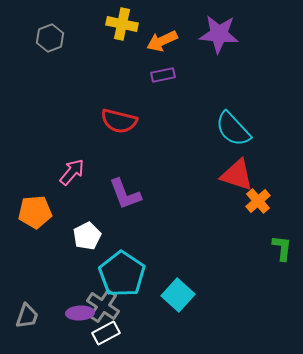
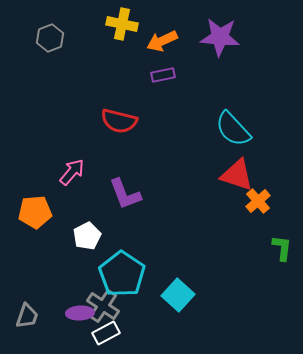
purple star: moved 1 px right, 3 px down
